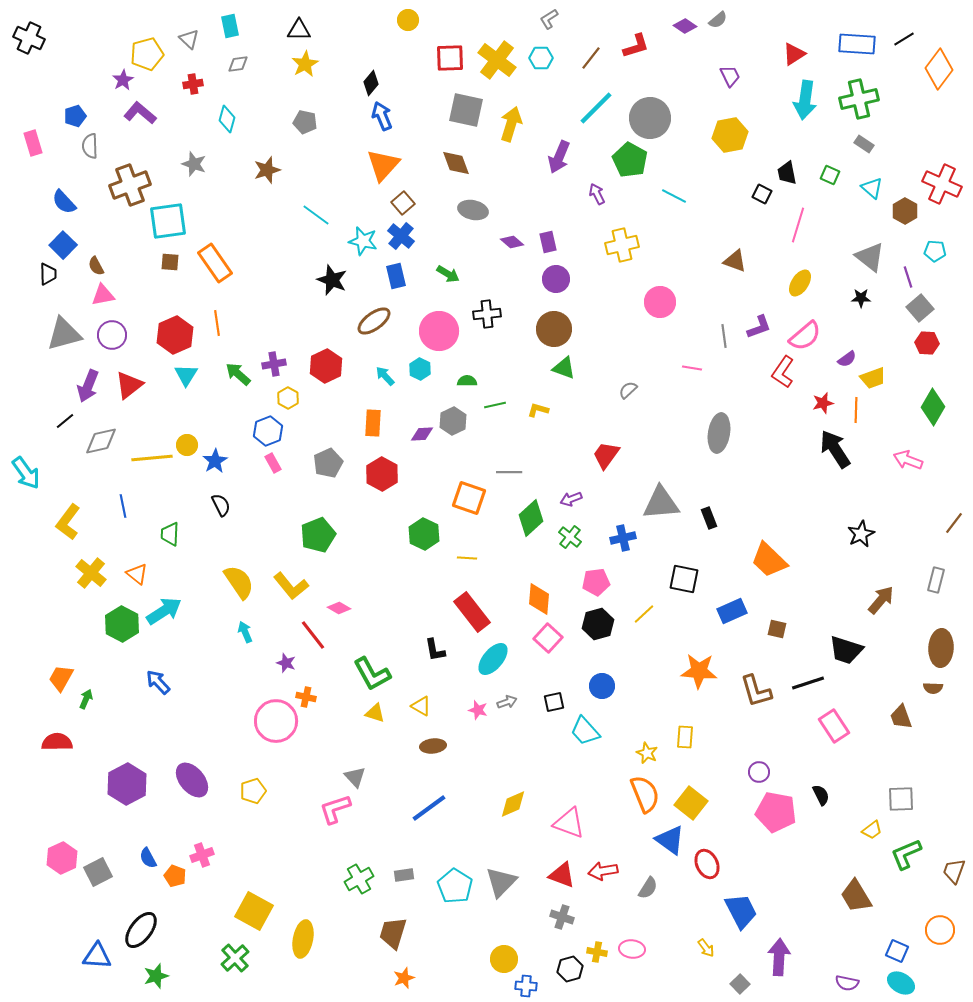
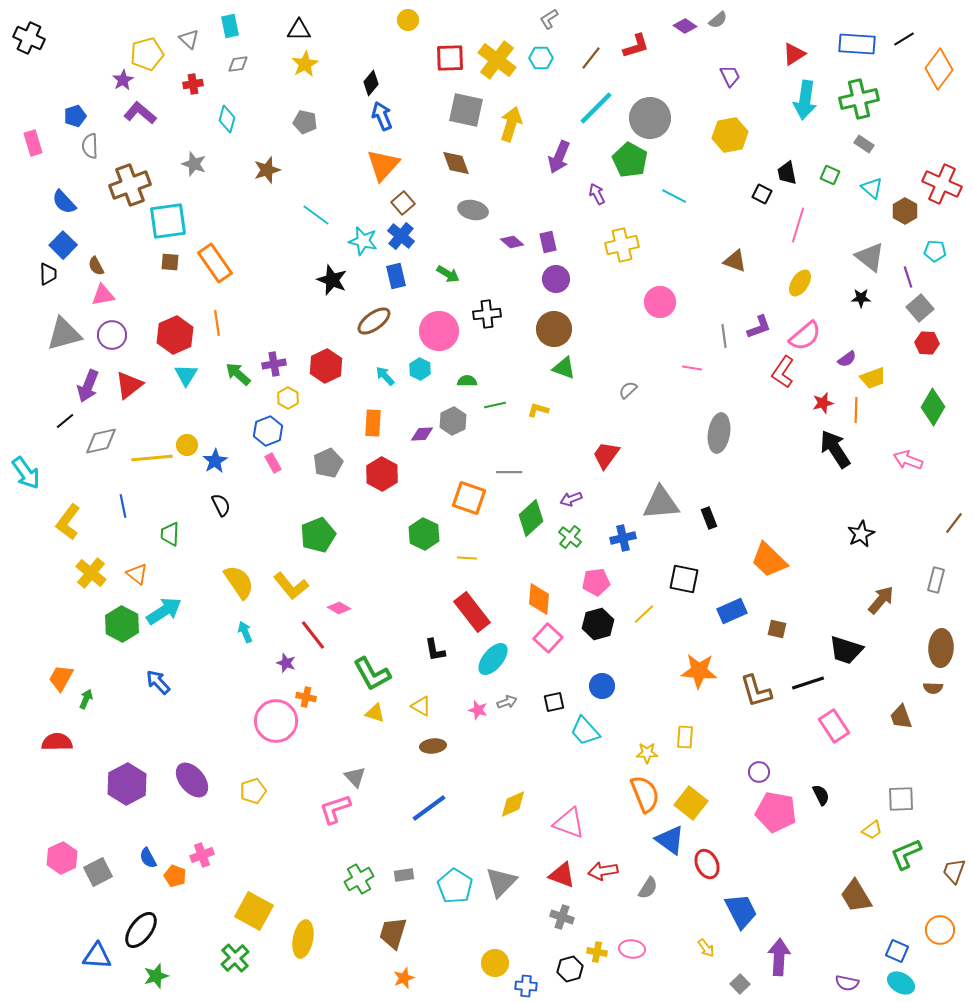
yellow star at (647, 753): rotated 25 degrees counterclockwise
yellow circle at (504, 959): moved 9 px left, 4 px down
